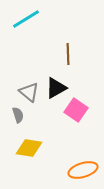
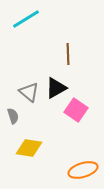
gray semicircle: moved 5 px left, 1 px down
